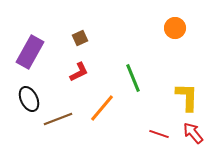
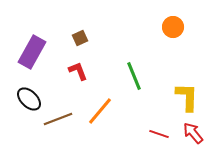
orange circle: moved 2 px left, 1 px up
purple rectangle: moved 2 px right
red L-shape: moved 1 px left, 1 px up; rotated 85 degrees counterclockwise
green line: moved 1 px right, 2 px up
black ellipse: rotated 20 degrees counterclockwise
orange line: moved 2 px left, 3 px down
